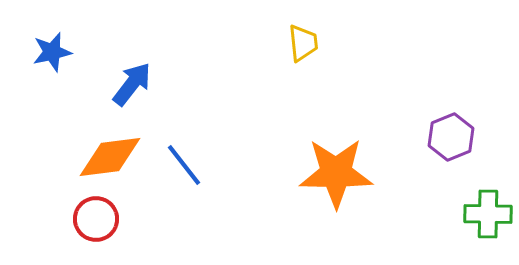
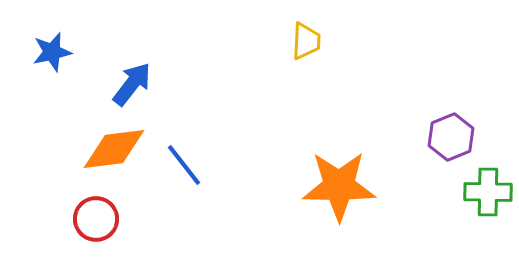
yellow trapezoid: moved 3 px right, 2 px up; rotated 9 degrees clockwise
orange diamond: moved 4 px right, 8 px up
orange star: moved 3 px right, 13 px down
green cross: moved 22 px up
